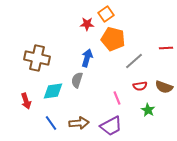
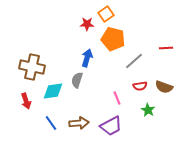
brown cross: moved 5 px left, 9 px down
